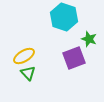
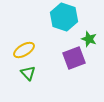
yellow ellipse: moved 6 px up
